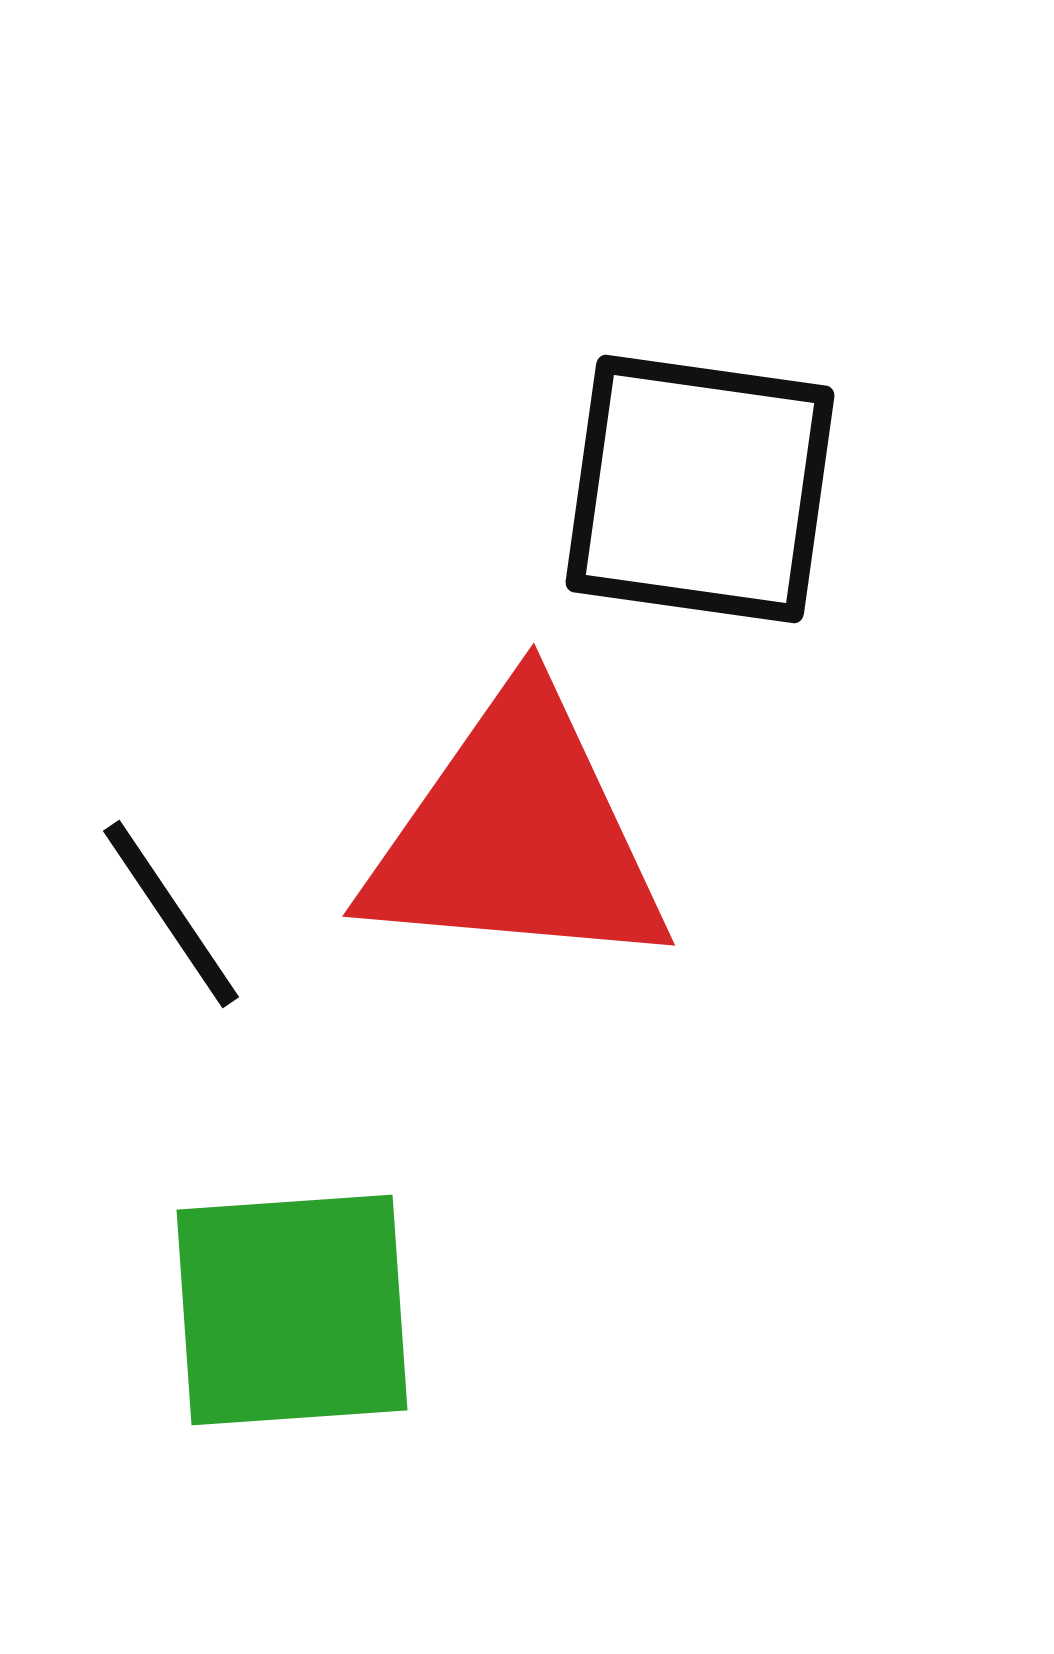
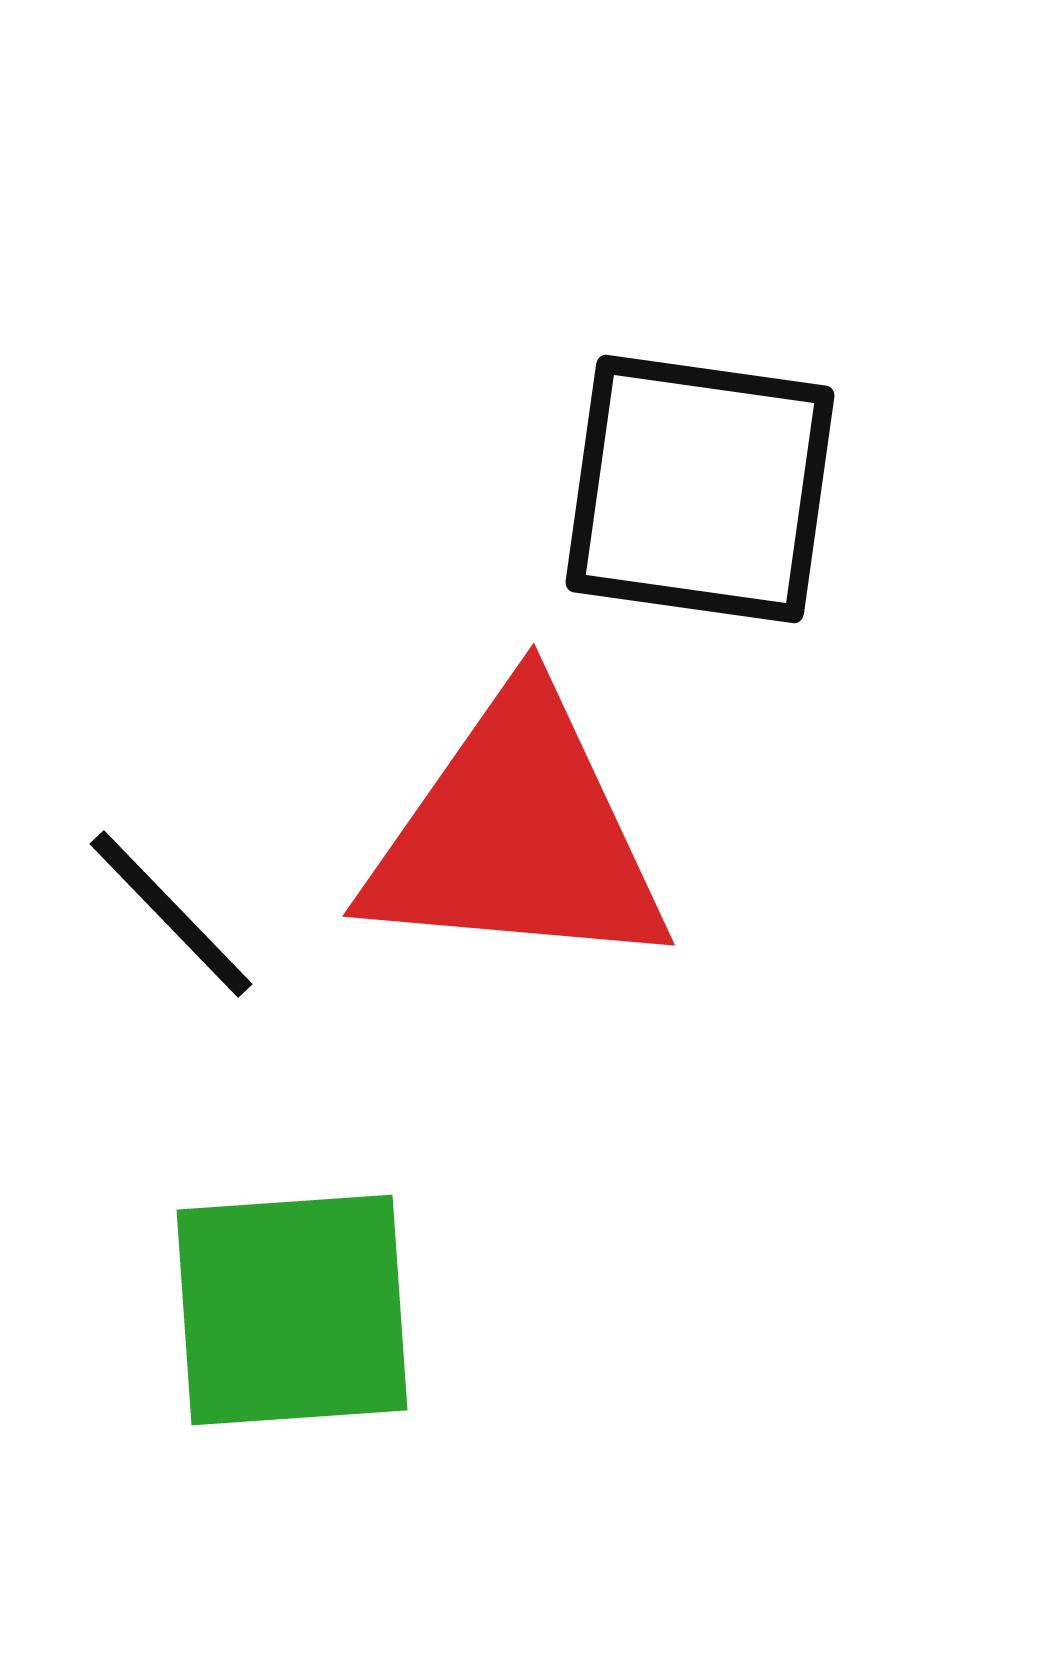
black line: rotated 10 degrees counterclockwise
